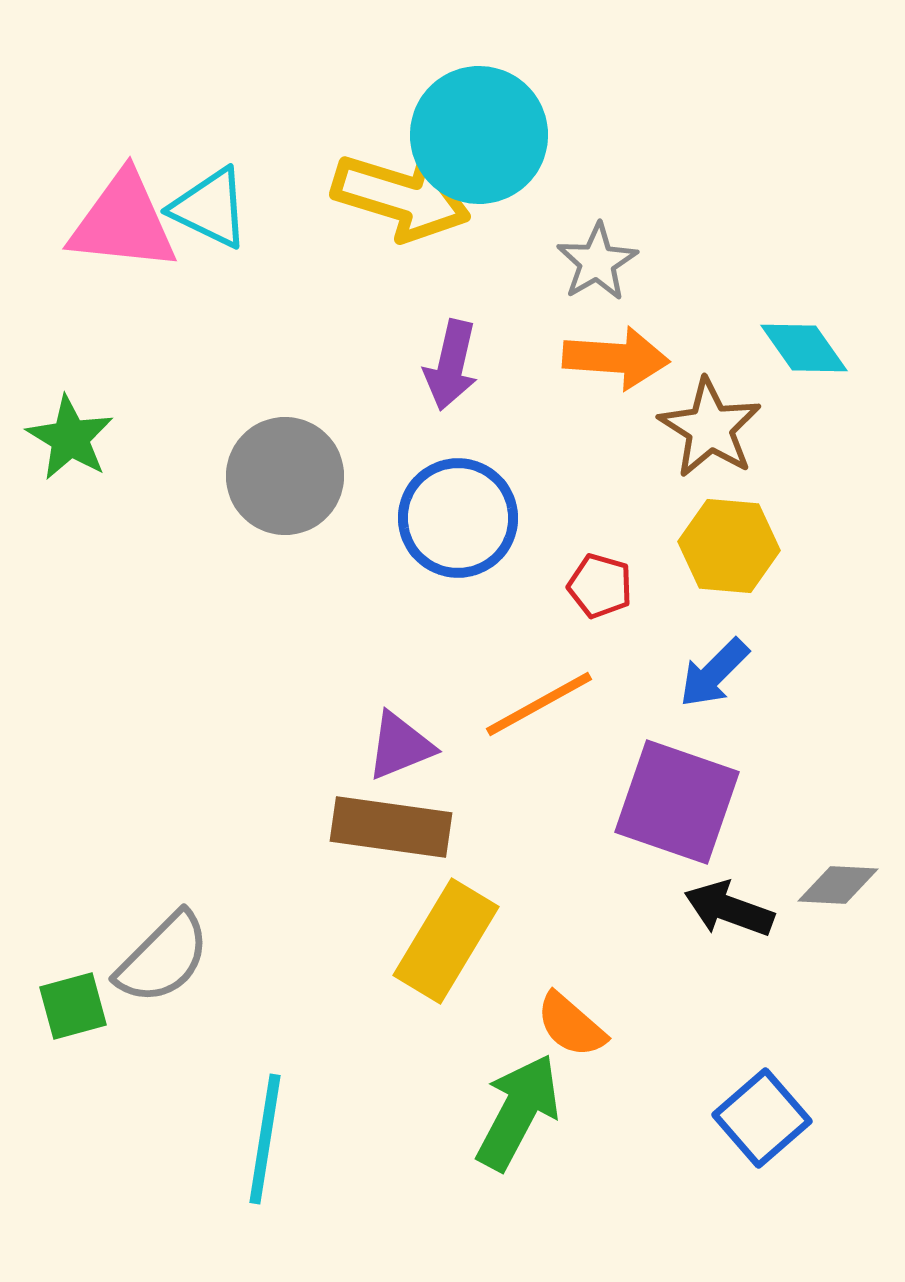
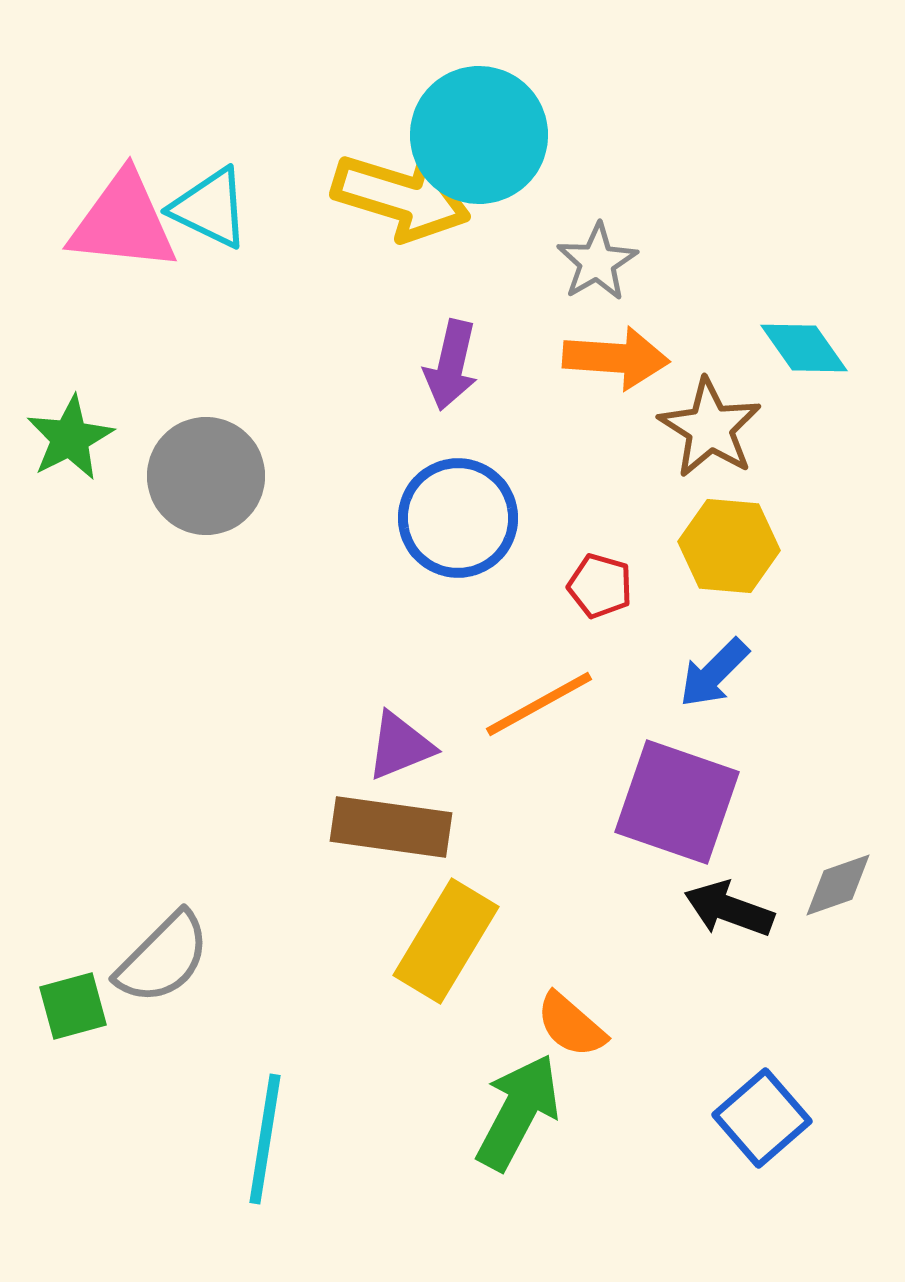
green star: rotated 14 degrees clockwise
gray circle: moved 79 px left
gray diamond: rotated 22 degrees counterclockwise
